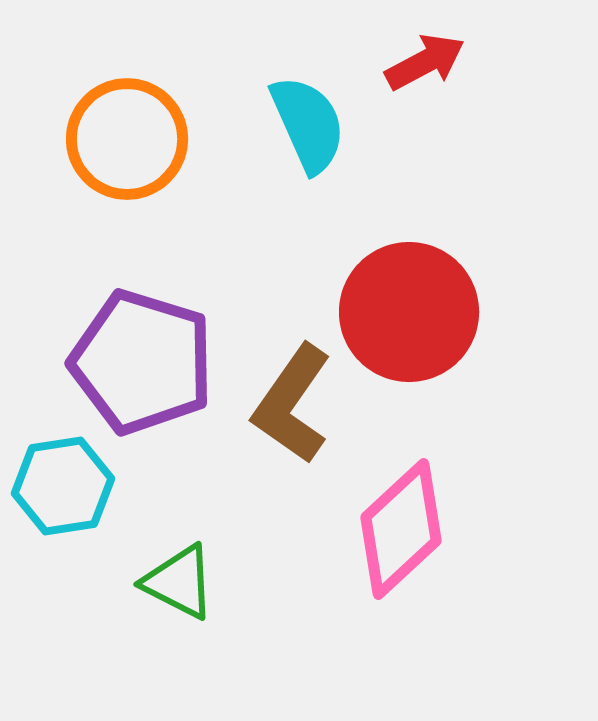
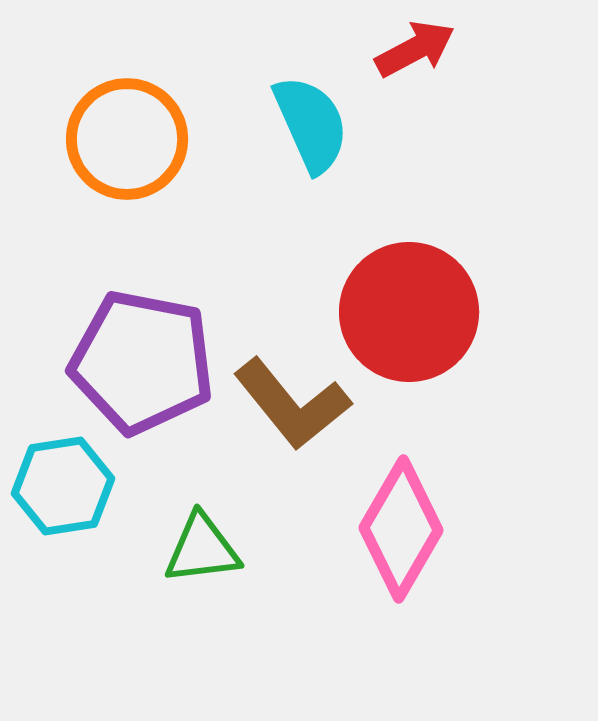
red arrow: moved 10 px left, 13 px up
cyan semicircle: moved 3 px right
purple pentagon: rotated 6 degrees counterclockwise
brown L-shape: rotated 74 degrees counterclockwise
pink diamond: rotated 17 degrees counterclockwise
green triangle: moved 23 px right, 33 px up; rotated 34 degrees counterclockwise
